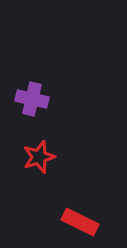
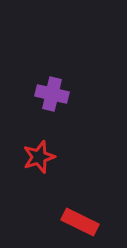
purple cross: moved 20 px right, 5 px up
